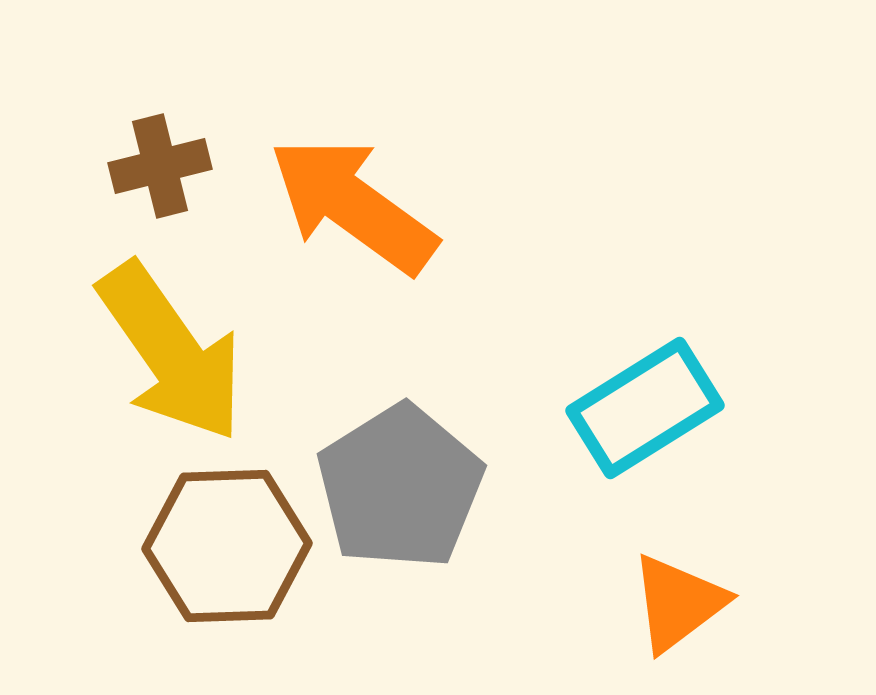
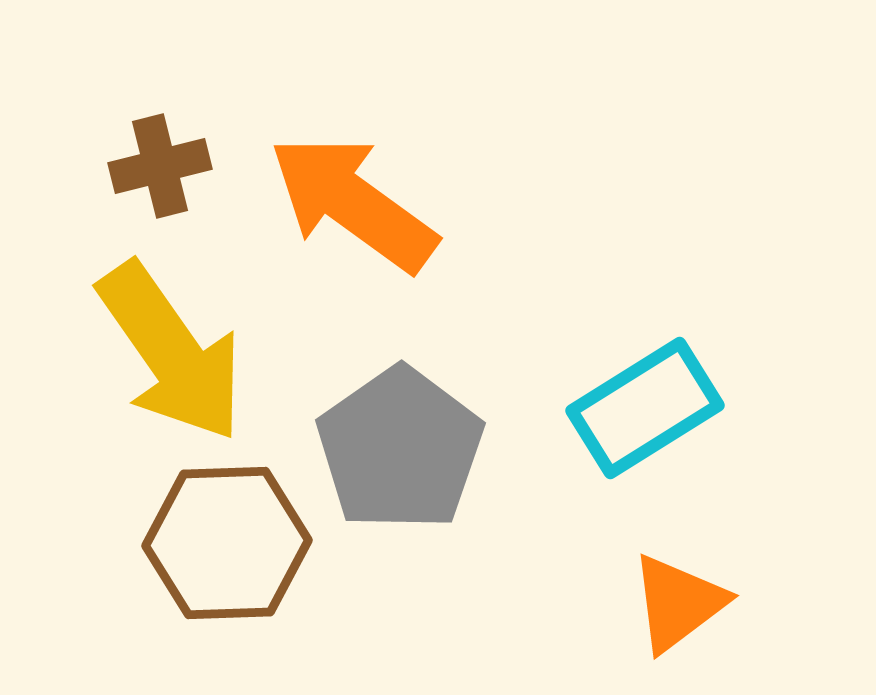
orange arrow: moved 2 px up
gray pentagon: moved 38 px up; rotated 3 degrees counterclockwise
brown hexagon: moved 3 px up
